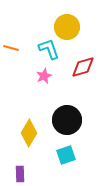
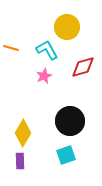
cyan L-shape: moved 2 px left, 1 px down; rotated 10 degrees counterclockwise
black circle: moved 3 px right, 1 px down
yellow diamond: moved 6 px left
purple rectangle: moved 13 px up
